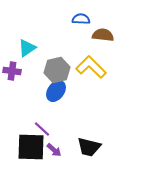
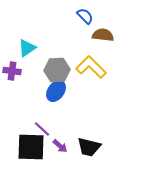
blue semicircle: moved 4 px right, 3 px up; rotated 42 degrees clockwise
gray hexagon: rotated 10 degrees clockwise
purple arrow: moved 6 px right, 4 px up
